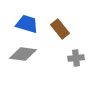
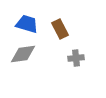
brown rectangle: rotated 12 degrees clockwise
gray diamond: rotated 16 degrees counterclockwise
